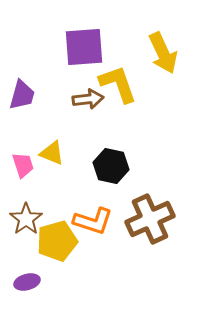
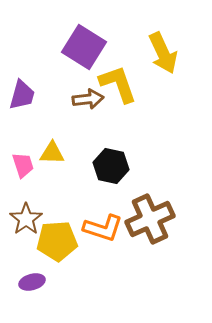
purple square: rotated 36 degrees clockwise
yellow triangle: rotated 20 degrees counterclockwise
orange L-shape: moved 10 px right, 7 px down
yellow pentagon: rotated 12 degrees clockwise
purple ellipse: moved 5 px right
